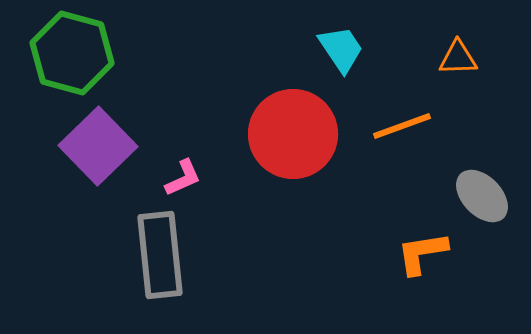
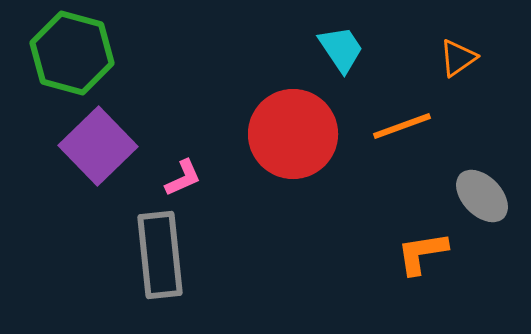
orange triangle: rotated 33 degrees counterclockwise
